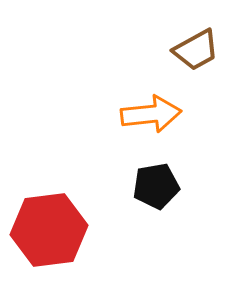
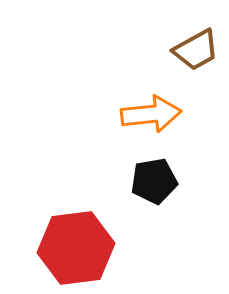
black pentagon: moved 2 px left, 5 px up
red hexagon: moved 27 px right, 18 px down
